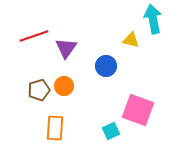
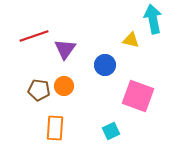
purple triangle: moved 1 px left, 1 px down
blue circle: moved 1 px left, 1 px up
brown pentagon: rotated 25 degrees clockwise
pink square: moved 14 px up
